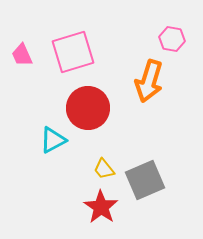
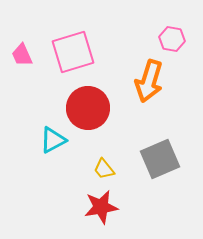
gray square: moved 15 px right, 21 px up
red star: rotated 28 degrees clockwise
